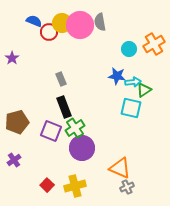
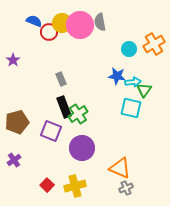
purple star: moved 1 px right, 2 px down
green triangle: rotated 21 degrees counterclockwise
green cross: moved 3 px right, 14 px up
gray cross: moved 1 px left, 1 px down
